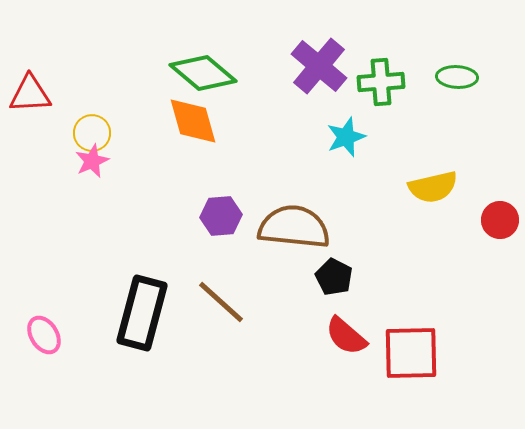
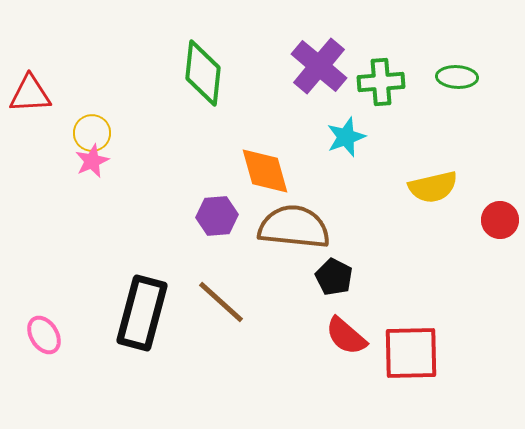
green diamond: rotated 56 degrees clockwise
orange diamond: moved 72 px right, 50 px down
purple hexagon: moved 4 px left
